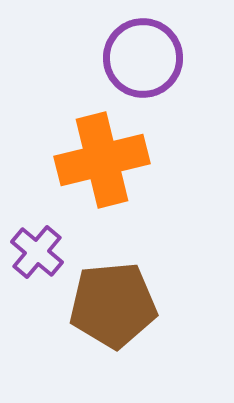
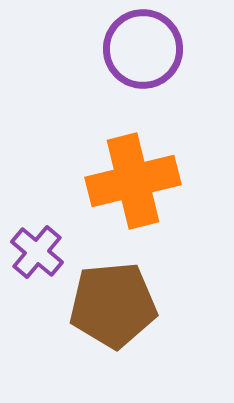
purple circle: moved 9 px up
orange cross: moved 31 px right, 21 px down
